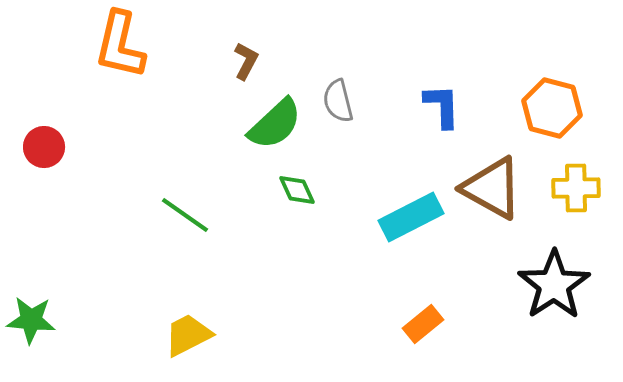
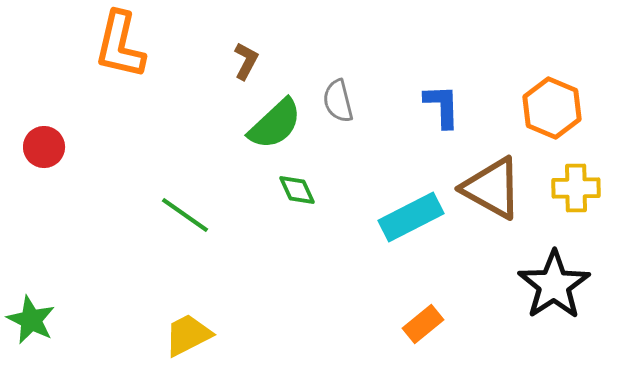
orange hexagon: rotated 8 degrees clockwise
green star: rotated 21 degrees clockwise
